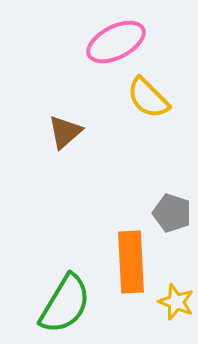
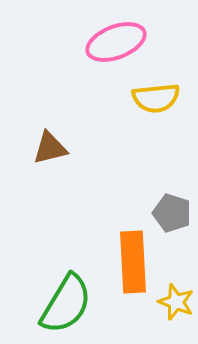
pink ellipse: rotated 6 degrees clockwise
yellow semicircle: moved 8 px right; rotated 51 degrees counterclockwise
brown triangle: moved 15 px left, 16 px down; rotated 27 degrees clockwise
orange rectangle: moved 2 px right
green semicircle: moved 1 px right
